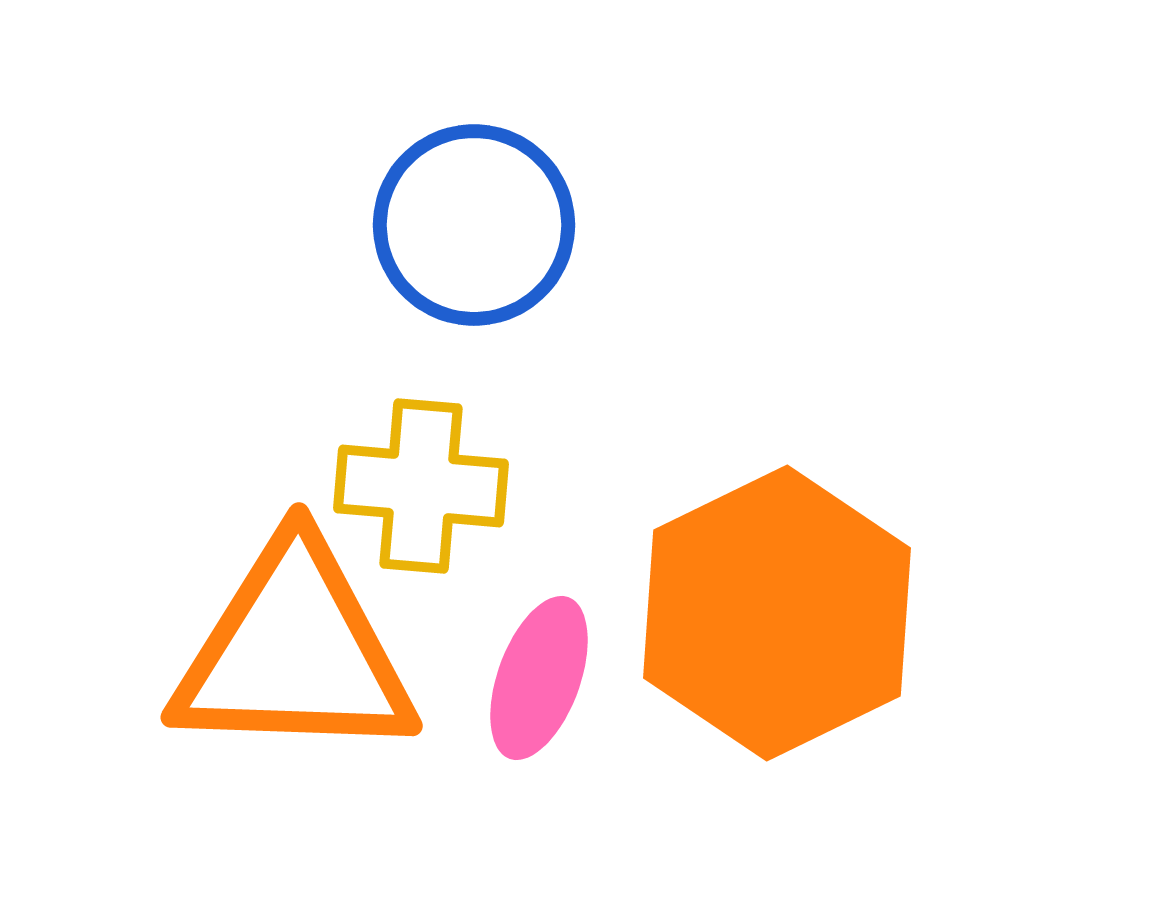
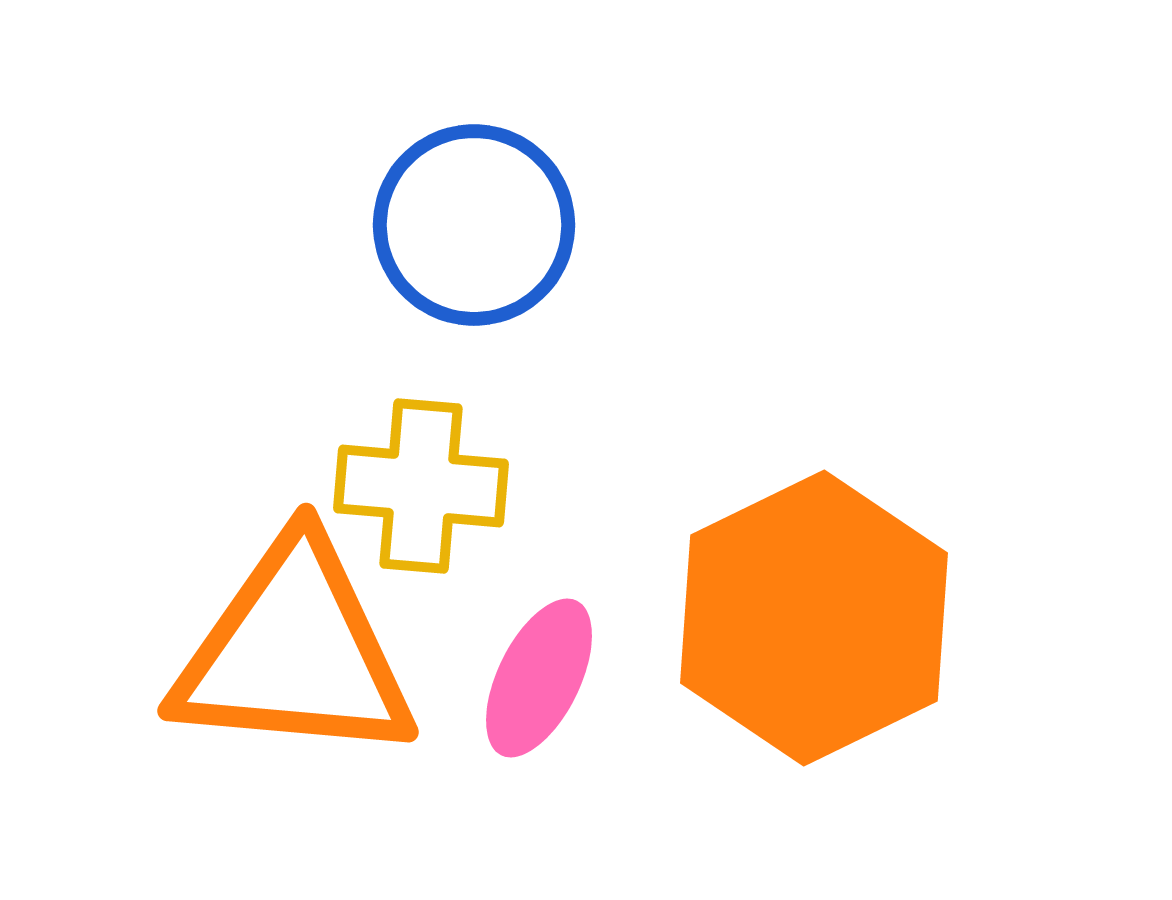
orange hexagon: moved 37 px right, 5 px down
orange triangle: rotated 3 degrees clockwise
pink ellipse: rotated 6 degrees clockwise
